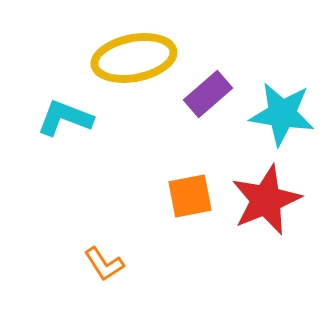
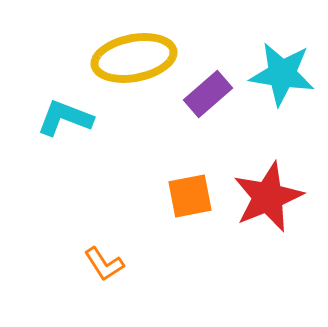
cyan star: moved 40 px up
red star: moved 2 px right, 3 px up
